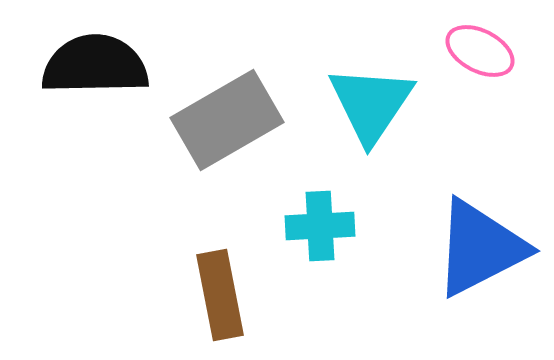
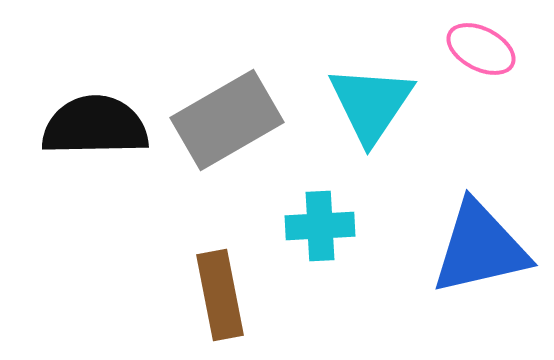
pink ellipse: moved 1 px right, 2 px up
black semicircle: moved 61 px down
blue triangle: rotated 14 degrees clockwise
